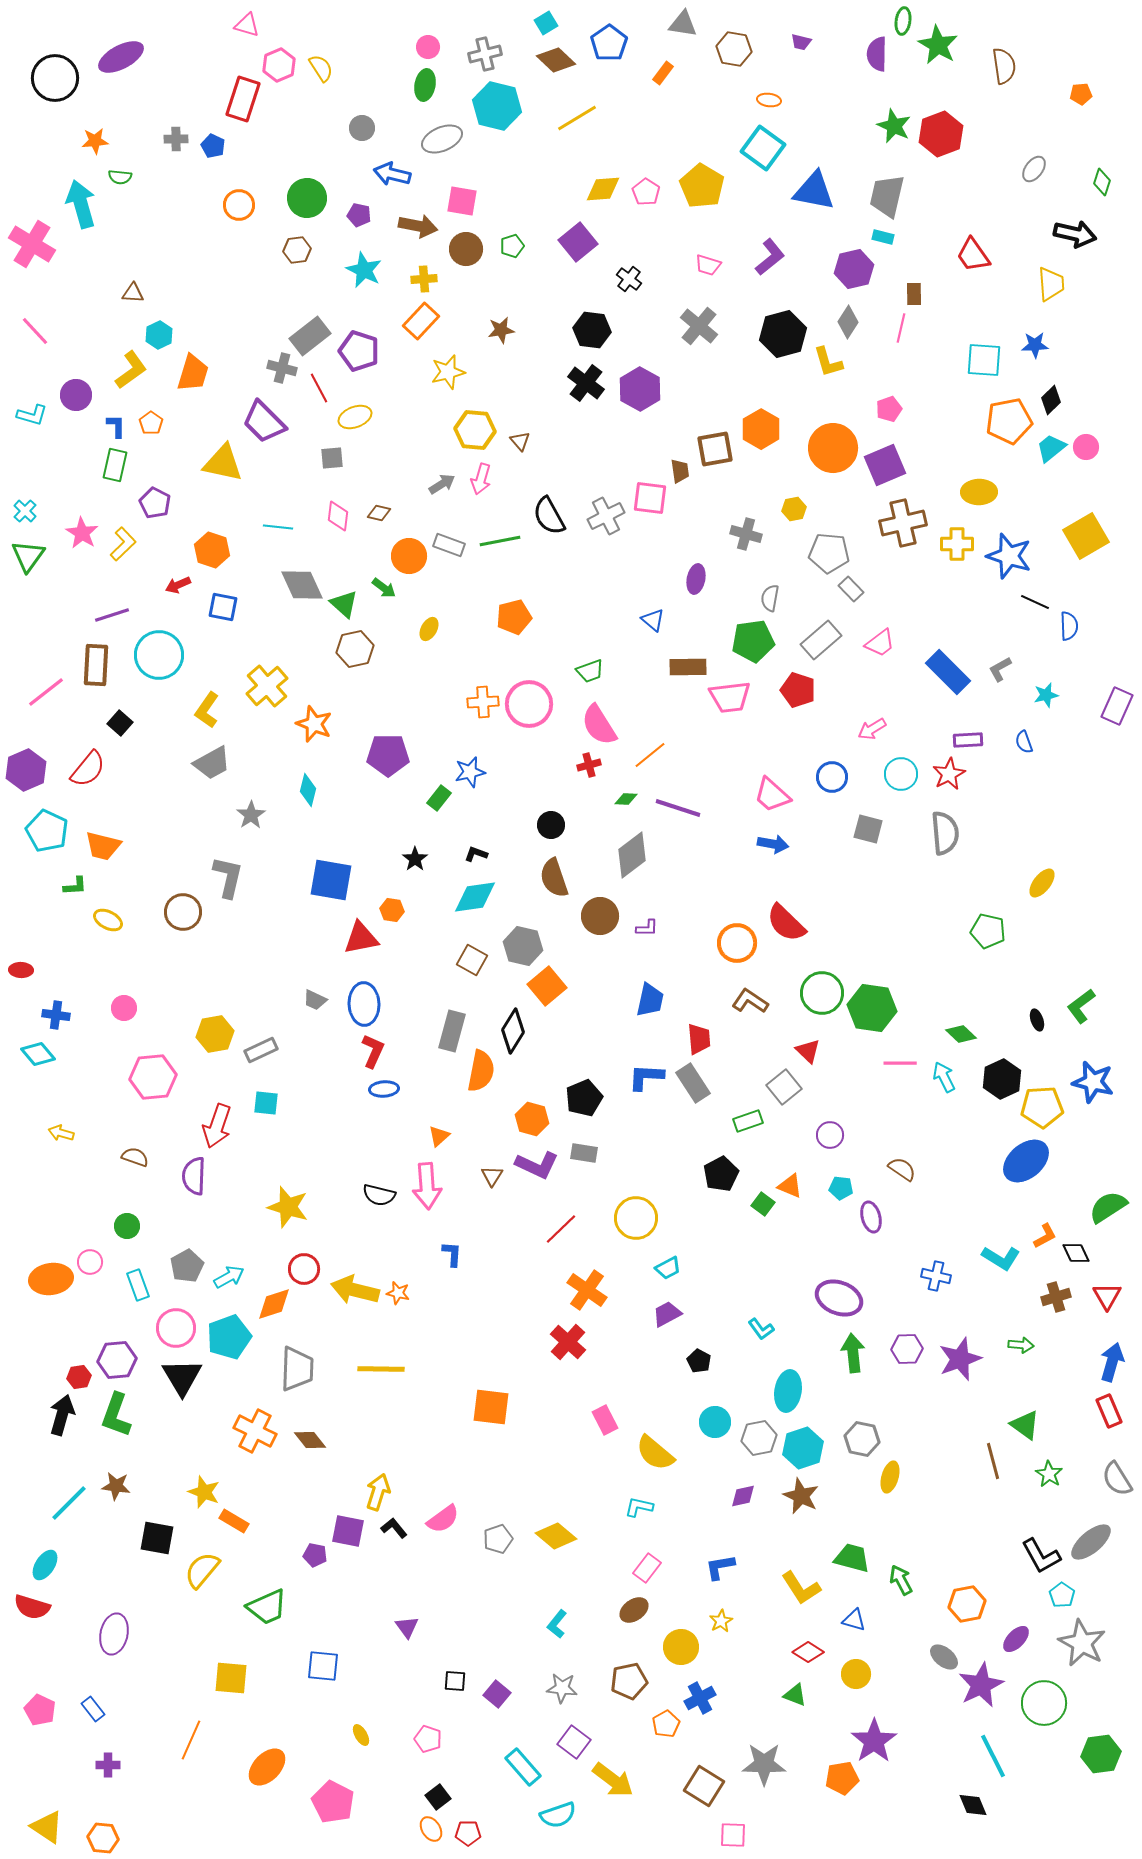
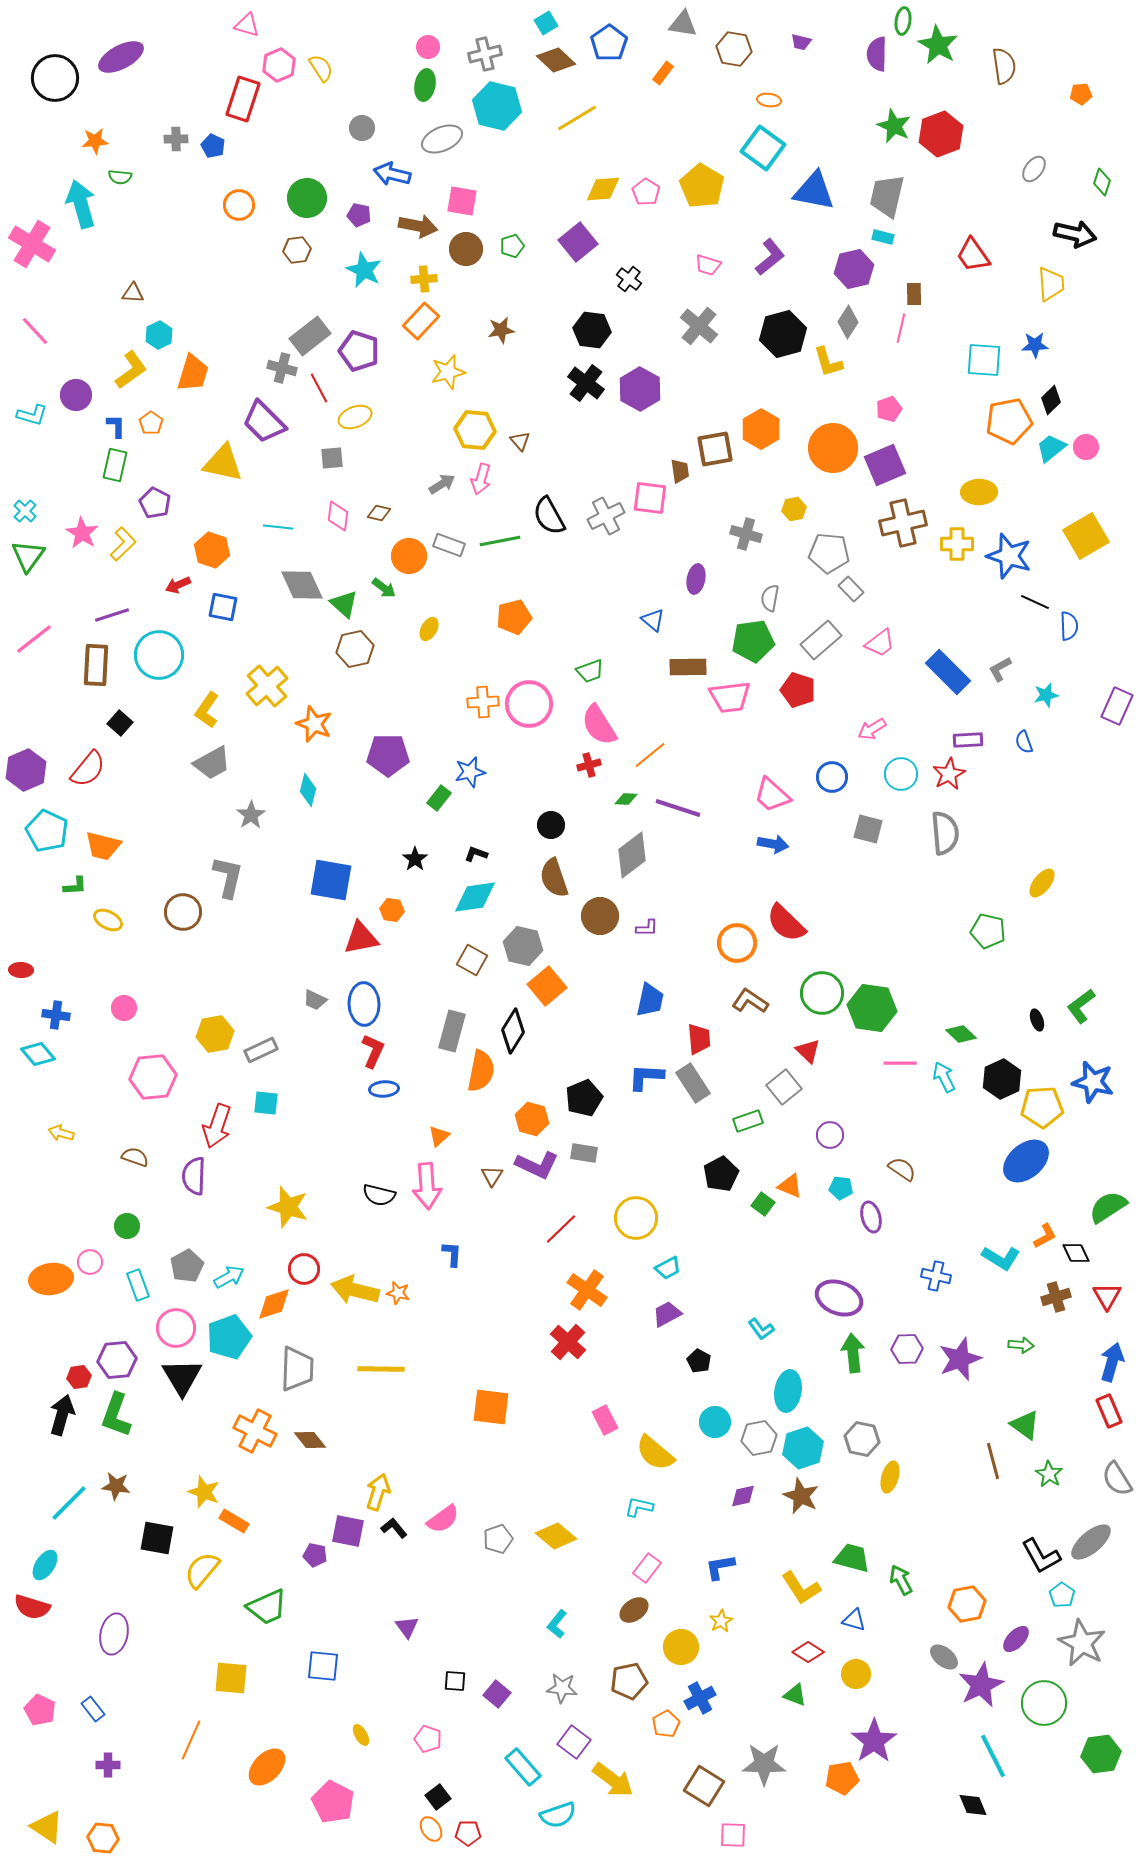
pink line at (46, 692): moved 12 px left, 53 px up
